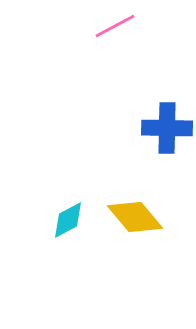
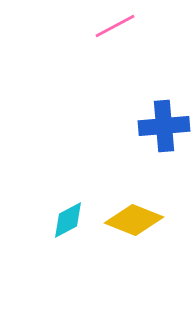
blue cross: moved 3 px left, 2 px up; rotated 6 degrees counterclockwise
yellow diamond: moved 1 px left, 3 px down; rotated 28 degrees counterclockwise
